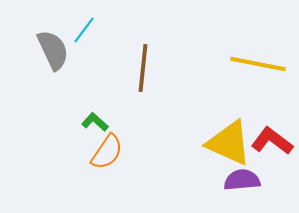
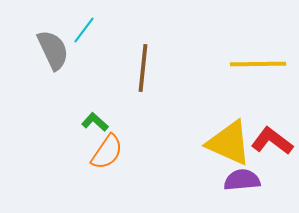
yellow line: rotated 12 degrees counterclockwise
